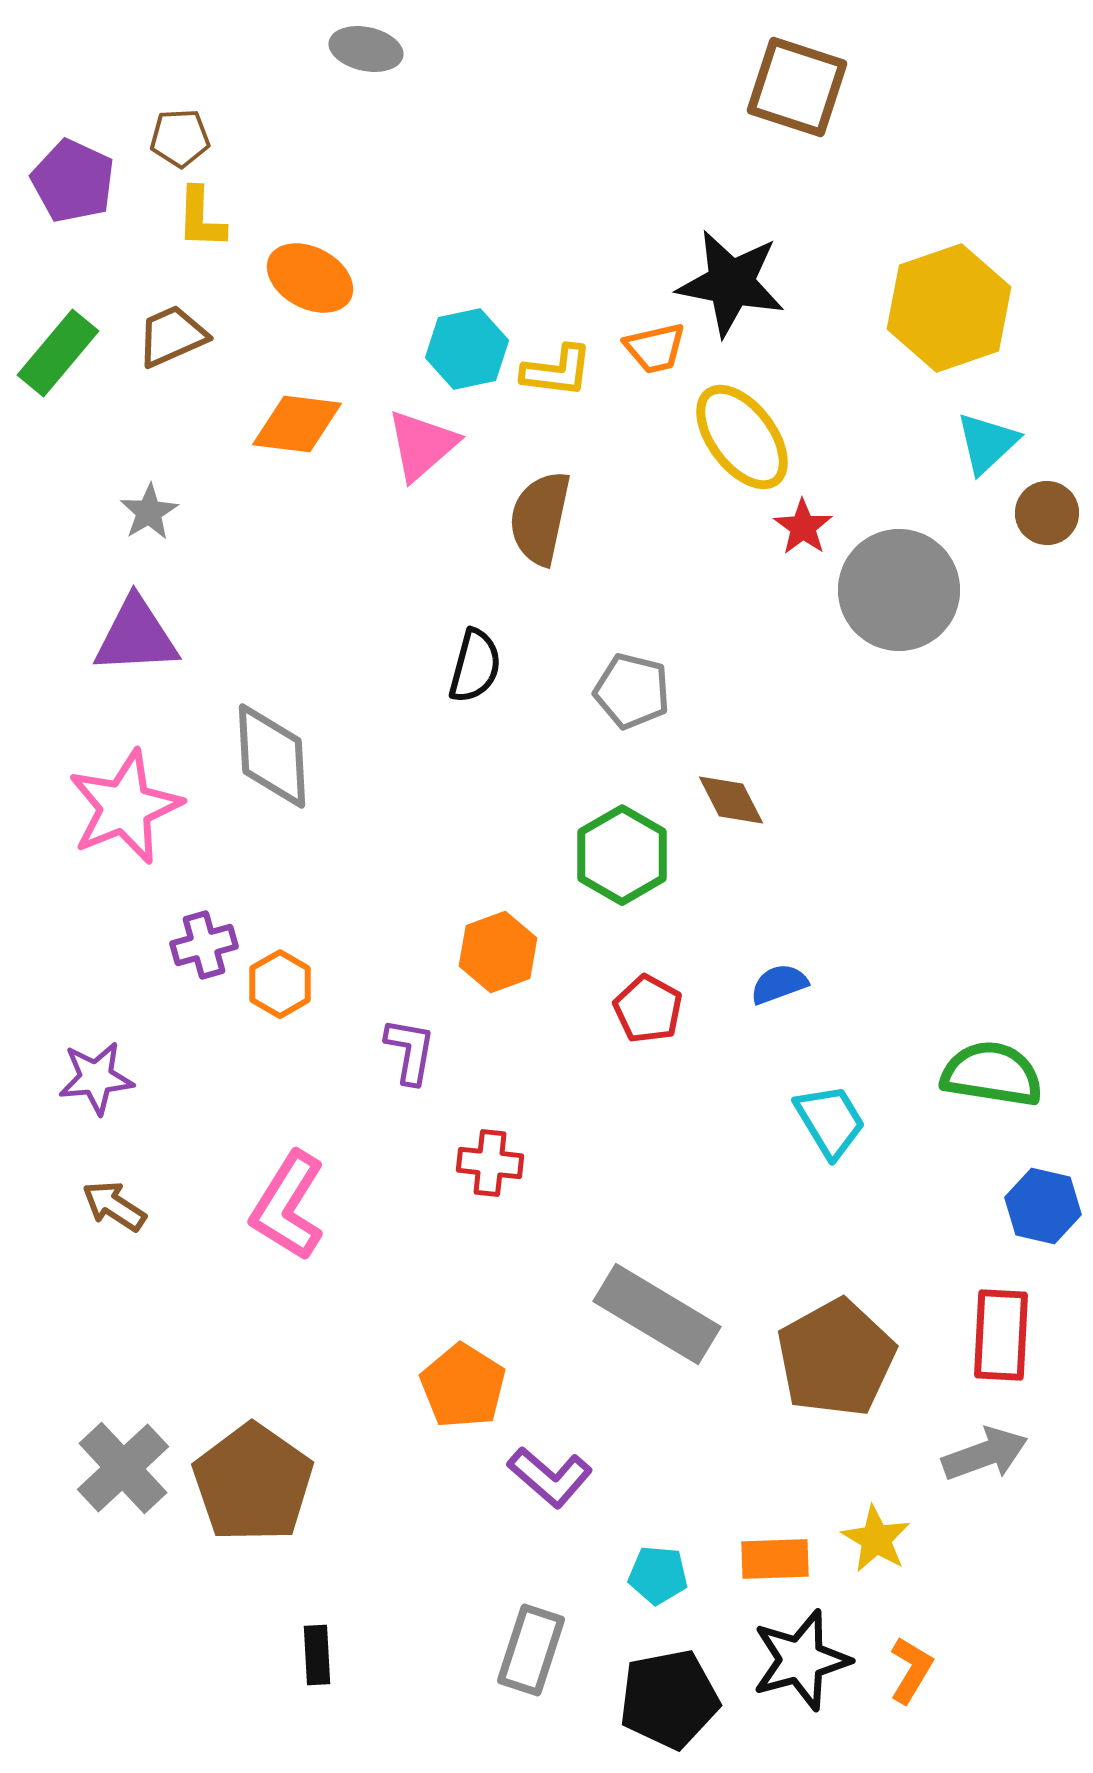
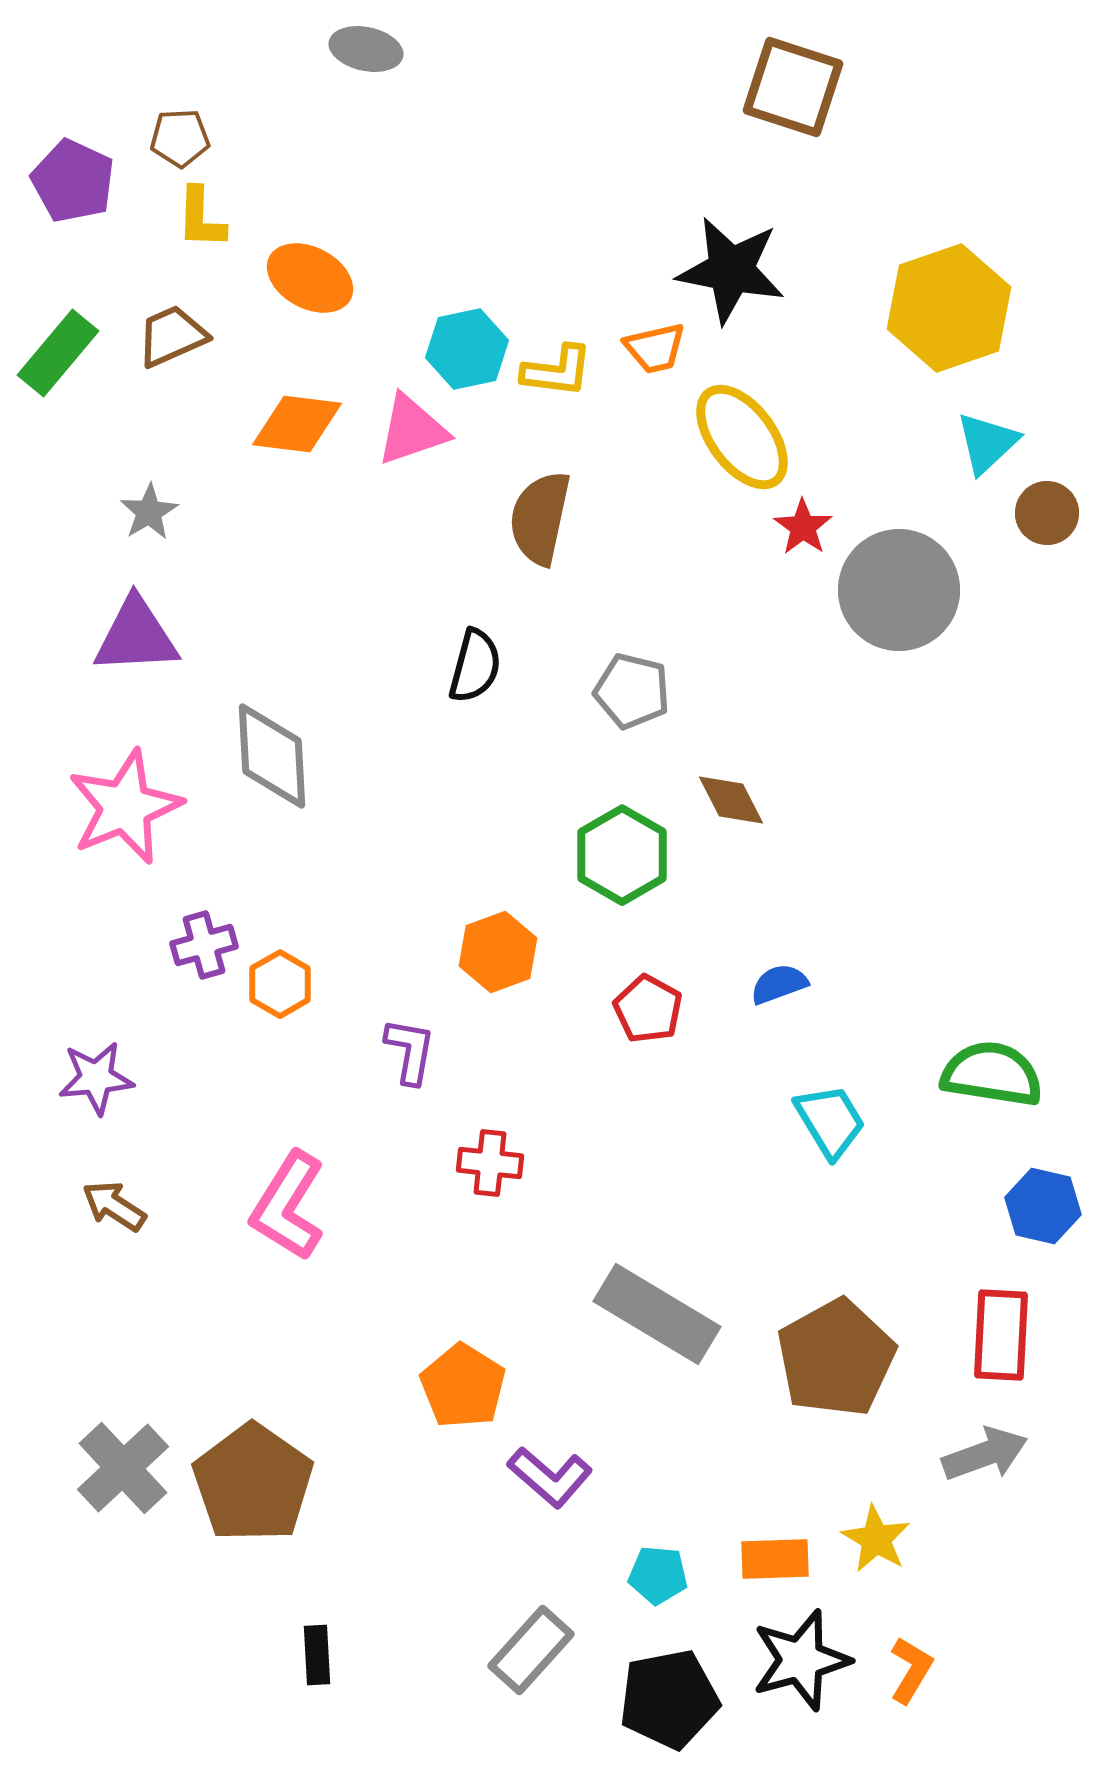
brown square at (797, 87): moved 4 px left
black star at (731, 283): moved 13 px up
pink triangle at (422, 445): moved 10 px left, 15 px up; rotated 22 degrees clockwise
gray rectangle at (531, 1650): rotated 24 degrees clockwise
